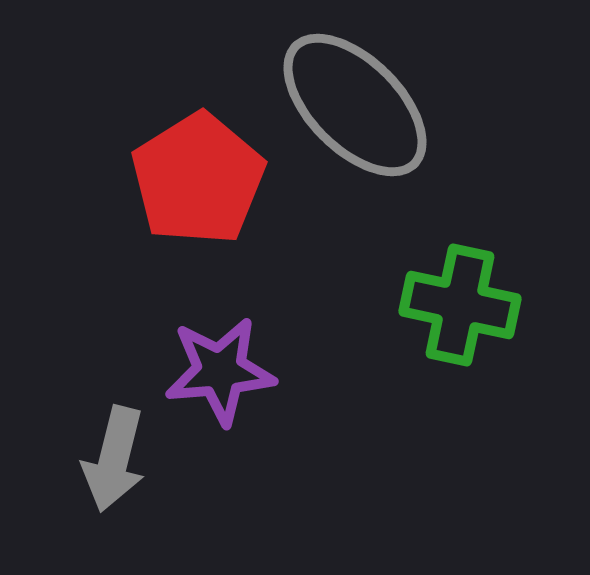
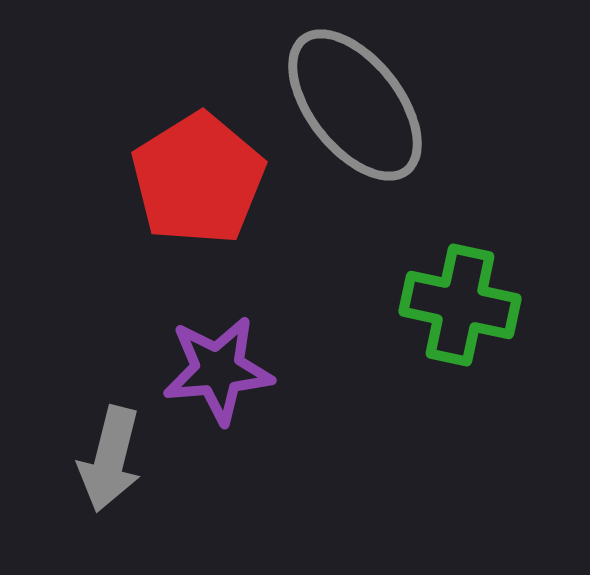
gray ellipse: rotated 7 degrees clockwise
purple star: moved 2 px left, 1 px up
gray arrow: moved 4 px left
